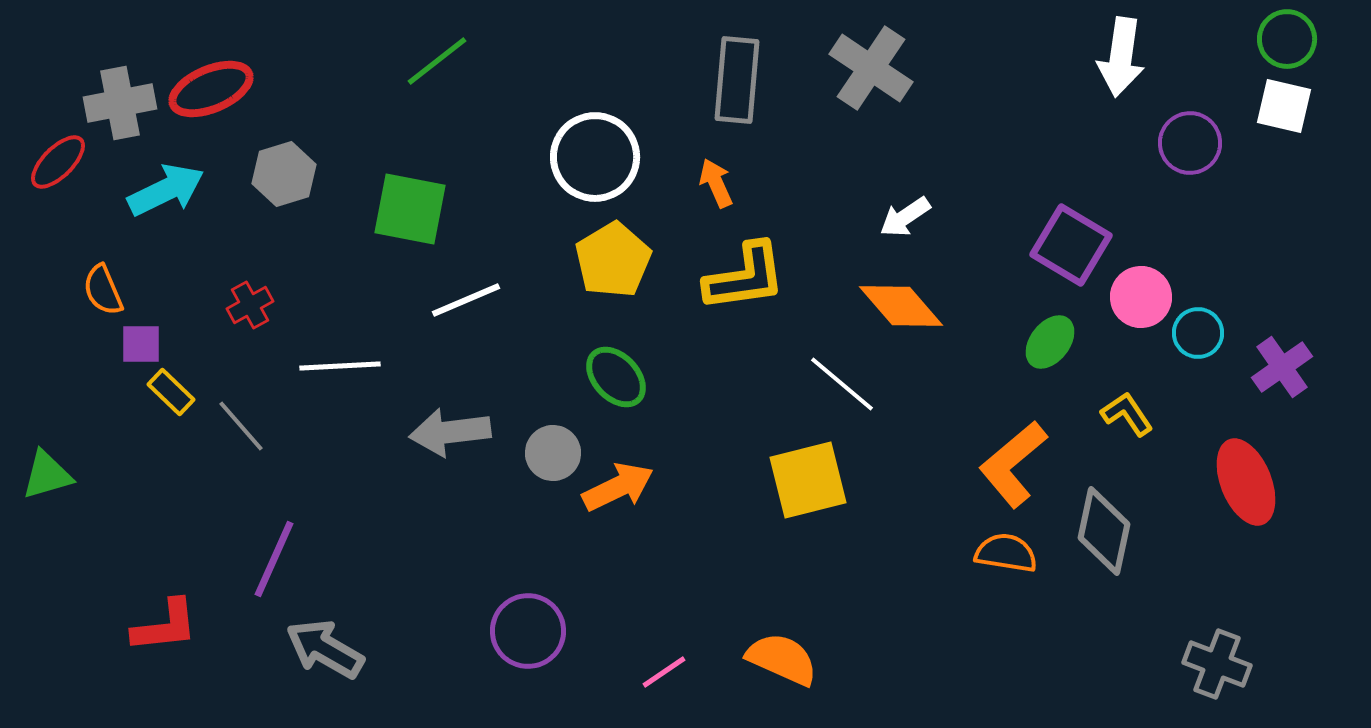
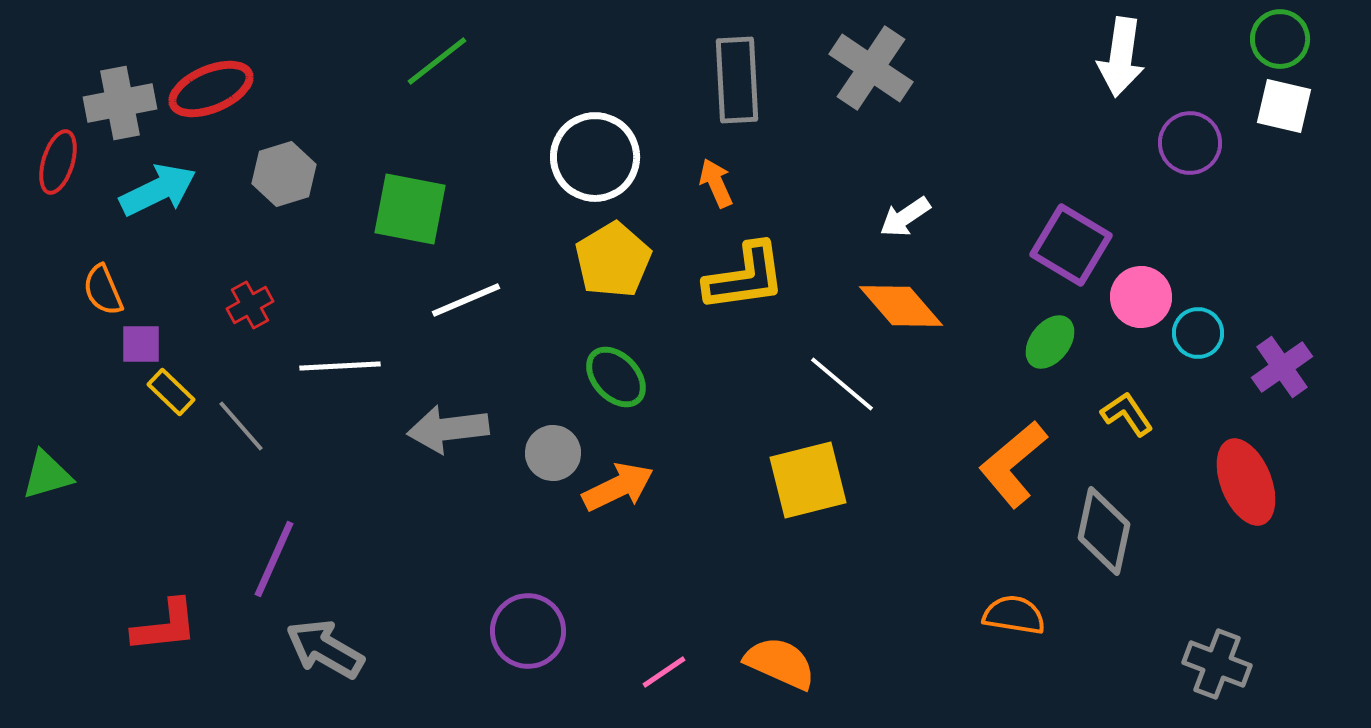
green circle at (1287, 39): moved 7 px left
gray rectangle at (737, 80): rotated 8 degrees counterclockwise
red ellipse at (58, 162): rotated 28 degrees counterclockwise
cyan arrow at (166, 190): moved 8 px left
gray arrow at (450, 432): moved 2 px left, 3 px up
orange semicircle at (1006, 553): moved 8 px right, 62 px down
orange semicircle at (782, 659): moved 2 px left, 4 px down
